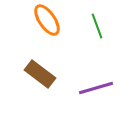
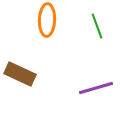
orange ellipse: rotated 36 degrees clockwise
brown rectangle: moved 20 px left; rotated 12 degrees counterclockwise
